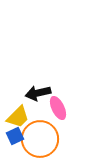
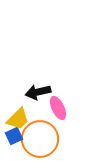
black arrow: moved 1 px up
yellow trapezoid: moved 2 px down
blue square: moved 1 px left
